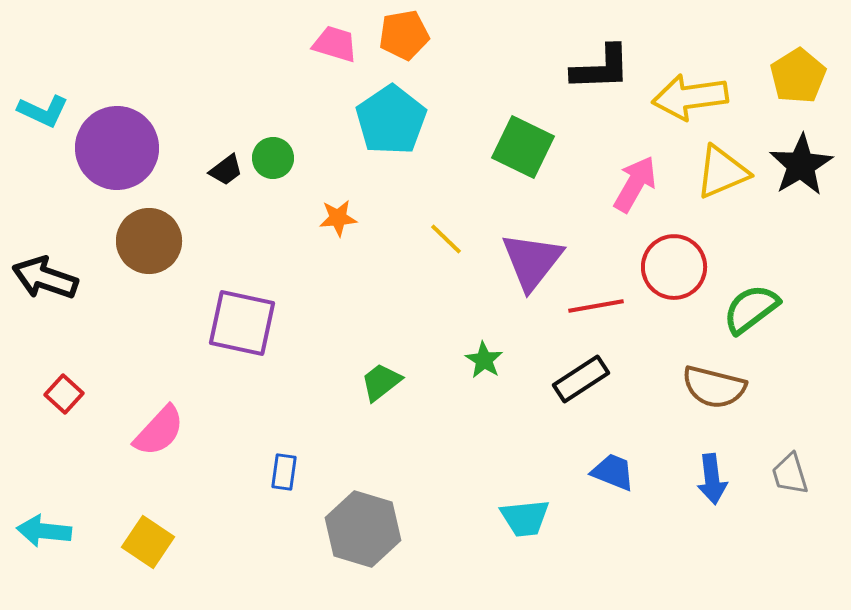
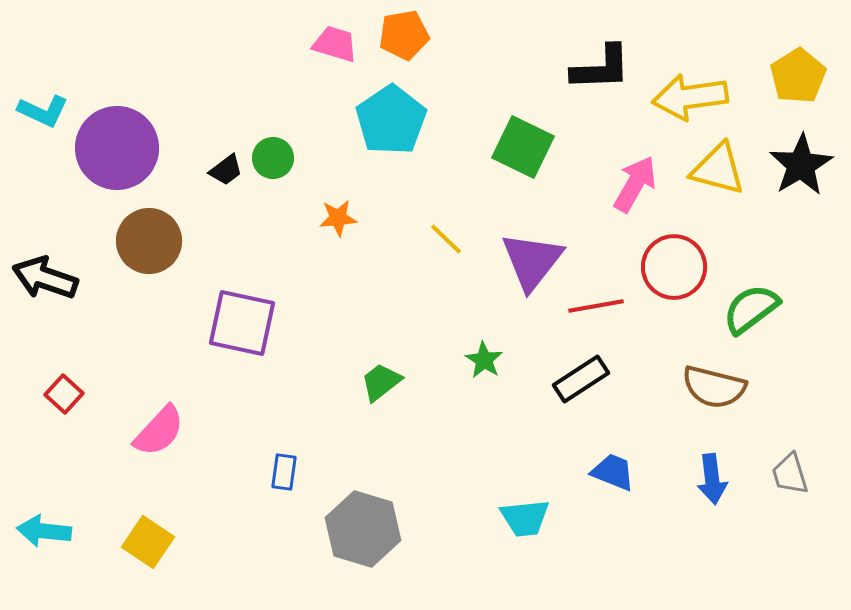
yellow triangle: moved 4 px left, 3 px up; rotated 38 degrees clockwise
